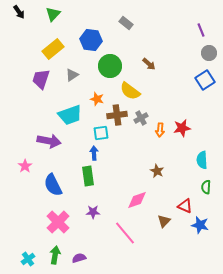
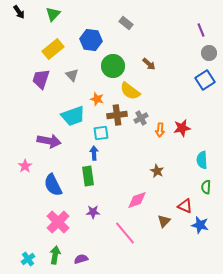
green circle: moved 3 px right
gray triangle: rotated 40 degrees counterclockwise
cyan trapezoid: moved 3 px right, 1 px down
purple semicircle: moved 2 px right, 1 px down
